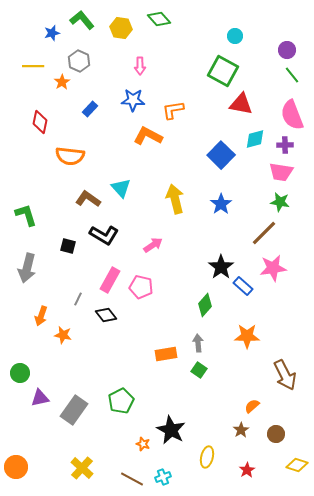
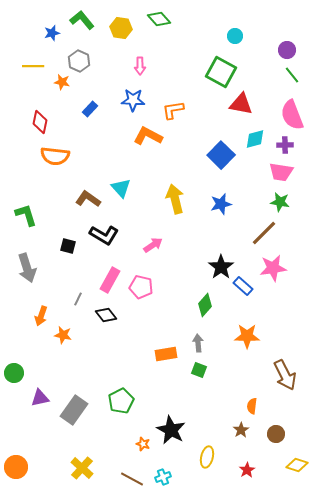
green square at (223, 71): moved 2 px left, 1 px down
orange star at (62, 82): rotated 28 degrees counterclockwise
orange semicircle at (70, 156): moved 15 px left
blue star at (221, 204): rotated 20 degrees clockwise
gray arrow at (27, 268): rotated 32 degrees counterclockwise
green square at (199, 370): rotated 14 degrees counterclockwise
green circle at (20, 373): moved 6 px left
orange semicircle at (252, 406): rotated 42 degrees counterclockwise
